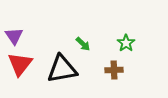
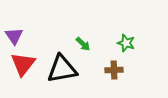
green star: rotated 18 degrees counterclockwise
red triangle: moved 3 px right
